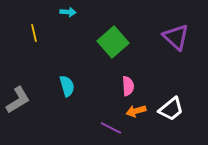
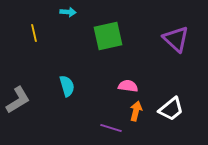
purple triangle: moved 2 px down
green square: moved 5 px left, 6 px up; rotated 28 degrees clockwise
pink semicircle: rotated 78 degrees counterclockwise
orange arrow: rotated 120 degrees clockwise
purple line: rotated 10 degrees counterclockwise
